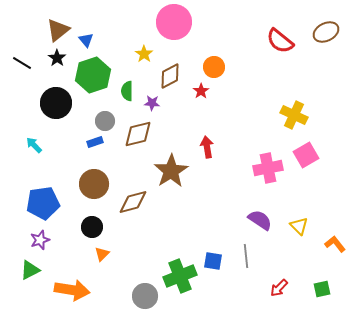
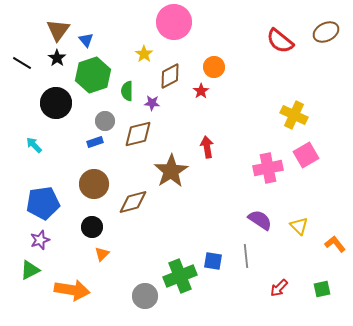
brown triangle at (58, 30): rotated 15 degrees counterclockwise
